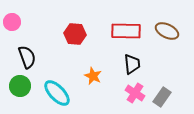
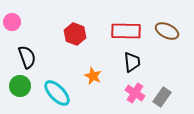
red hexagon: rotated 15 degrees clockwise
black trapezoid: moved 2 px up
